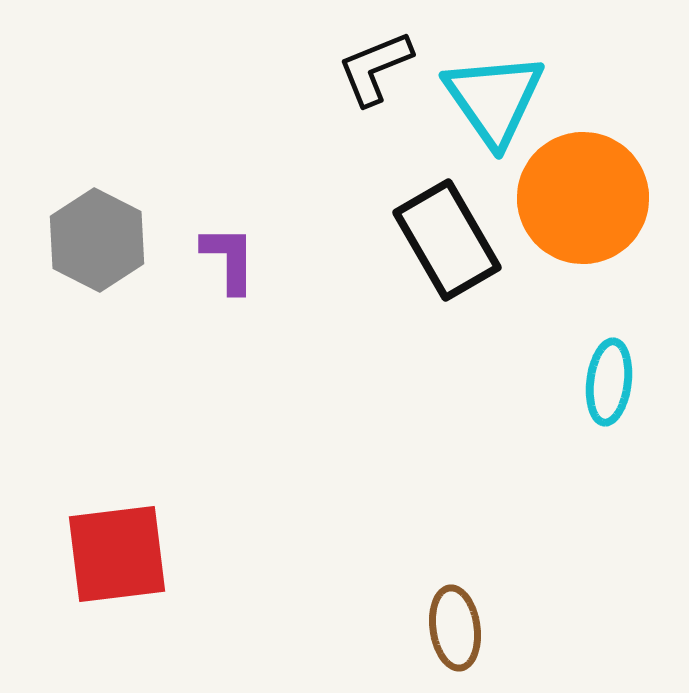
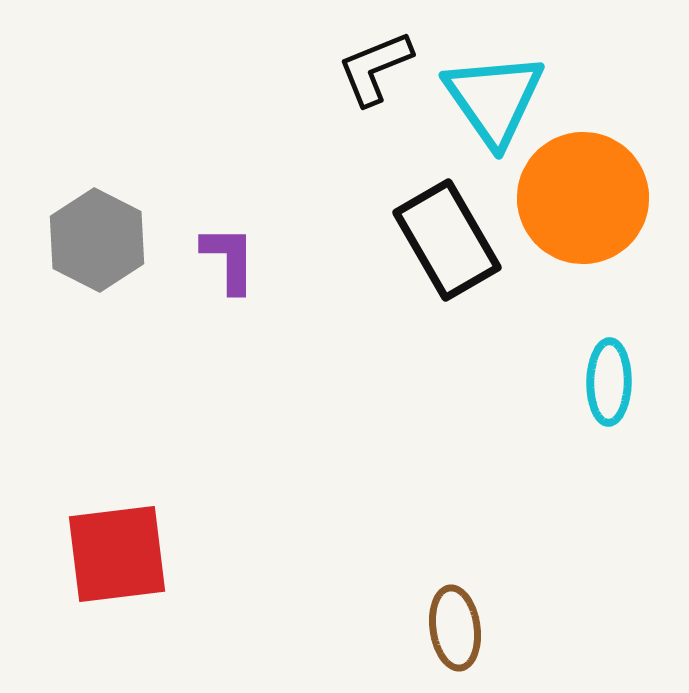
cyan ellipse: rotated 6 degrees counterclockwise
